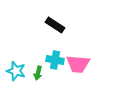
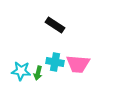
cyan cross: moved 2 px down
cyan star: moved 5 px right; rotated 12 degrees counterclockwise
